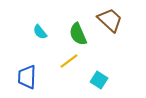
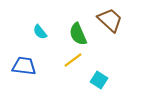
yellow line: moved 4 px right, 1 px up
blue trapezoid: moved 3 px left, 11 px up; rotated 95 degrees clockwise
